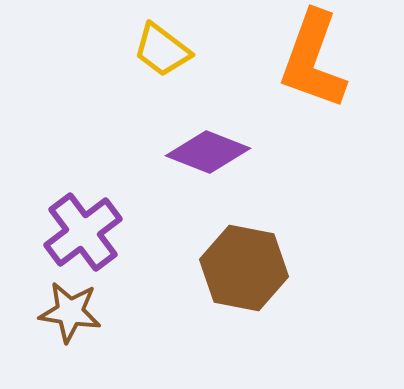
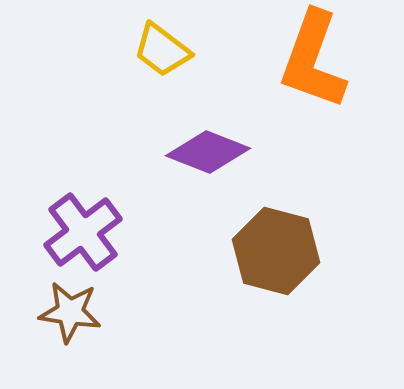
brown hexagon: moved 32 px right, 17 px up; rotated 4 degrees clockwise
